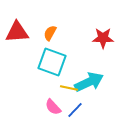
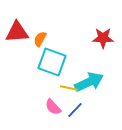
orange semicircle: moved 10 px left, 6 px down
